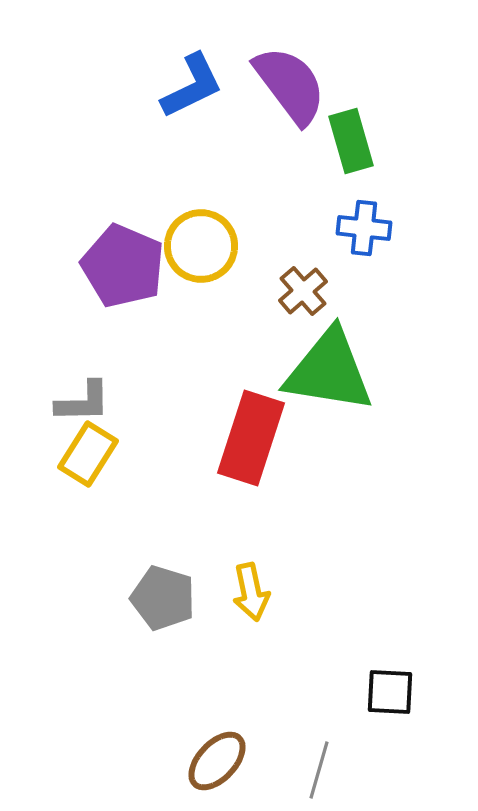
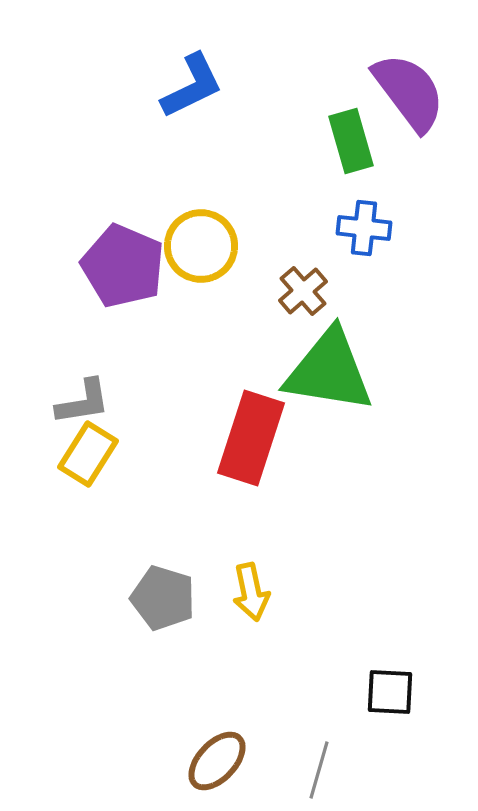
purple semicircle: moved 119 px right, 7 px down
gray L-shape: rotated 8 degrees counterclockwise
